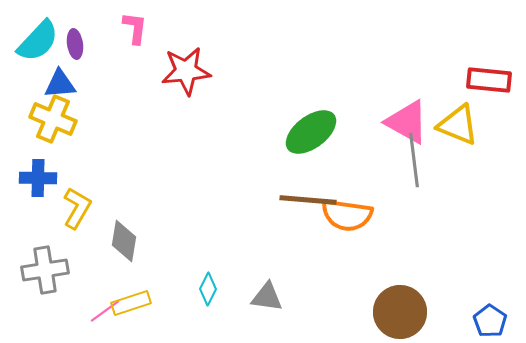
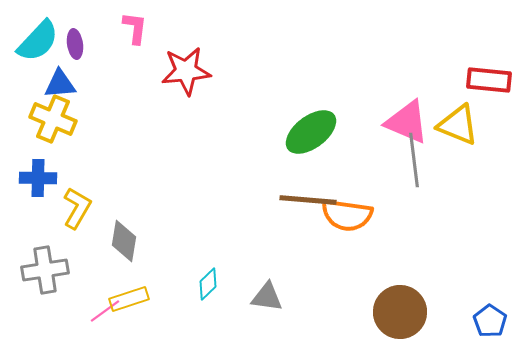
pink triangle: rotated 6 degrees counterclockwise
cyan diamond: moved 5 px up; rotated 20 degrees clockwise
yellow rectangle: moved 2 px left, 4 px up
